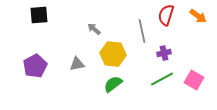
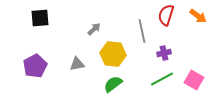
black square: moved 1 px right, 3 px down
gray arrow: rotated 96 degrees clockwise
